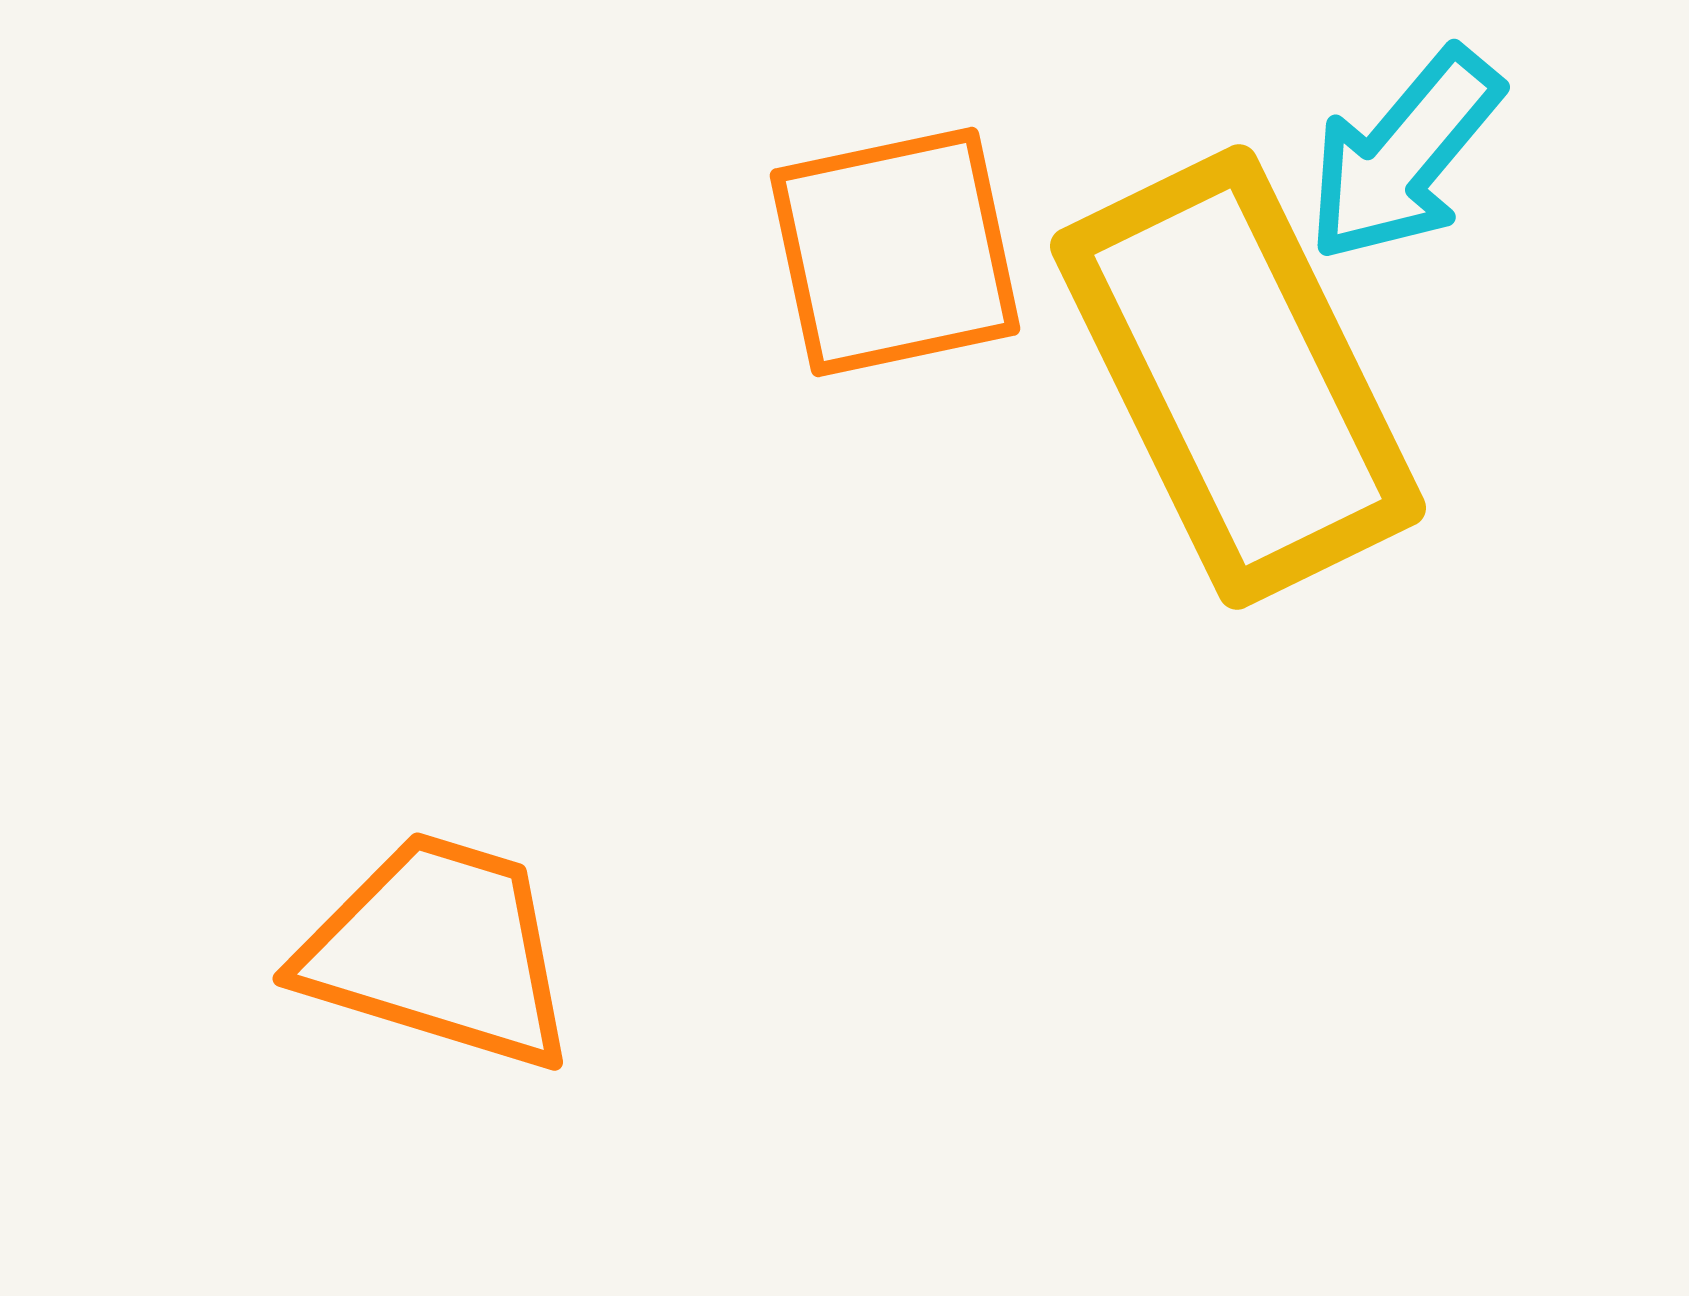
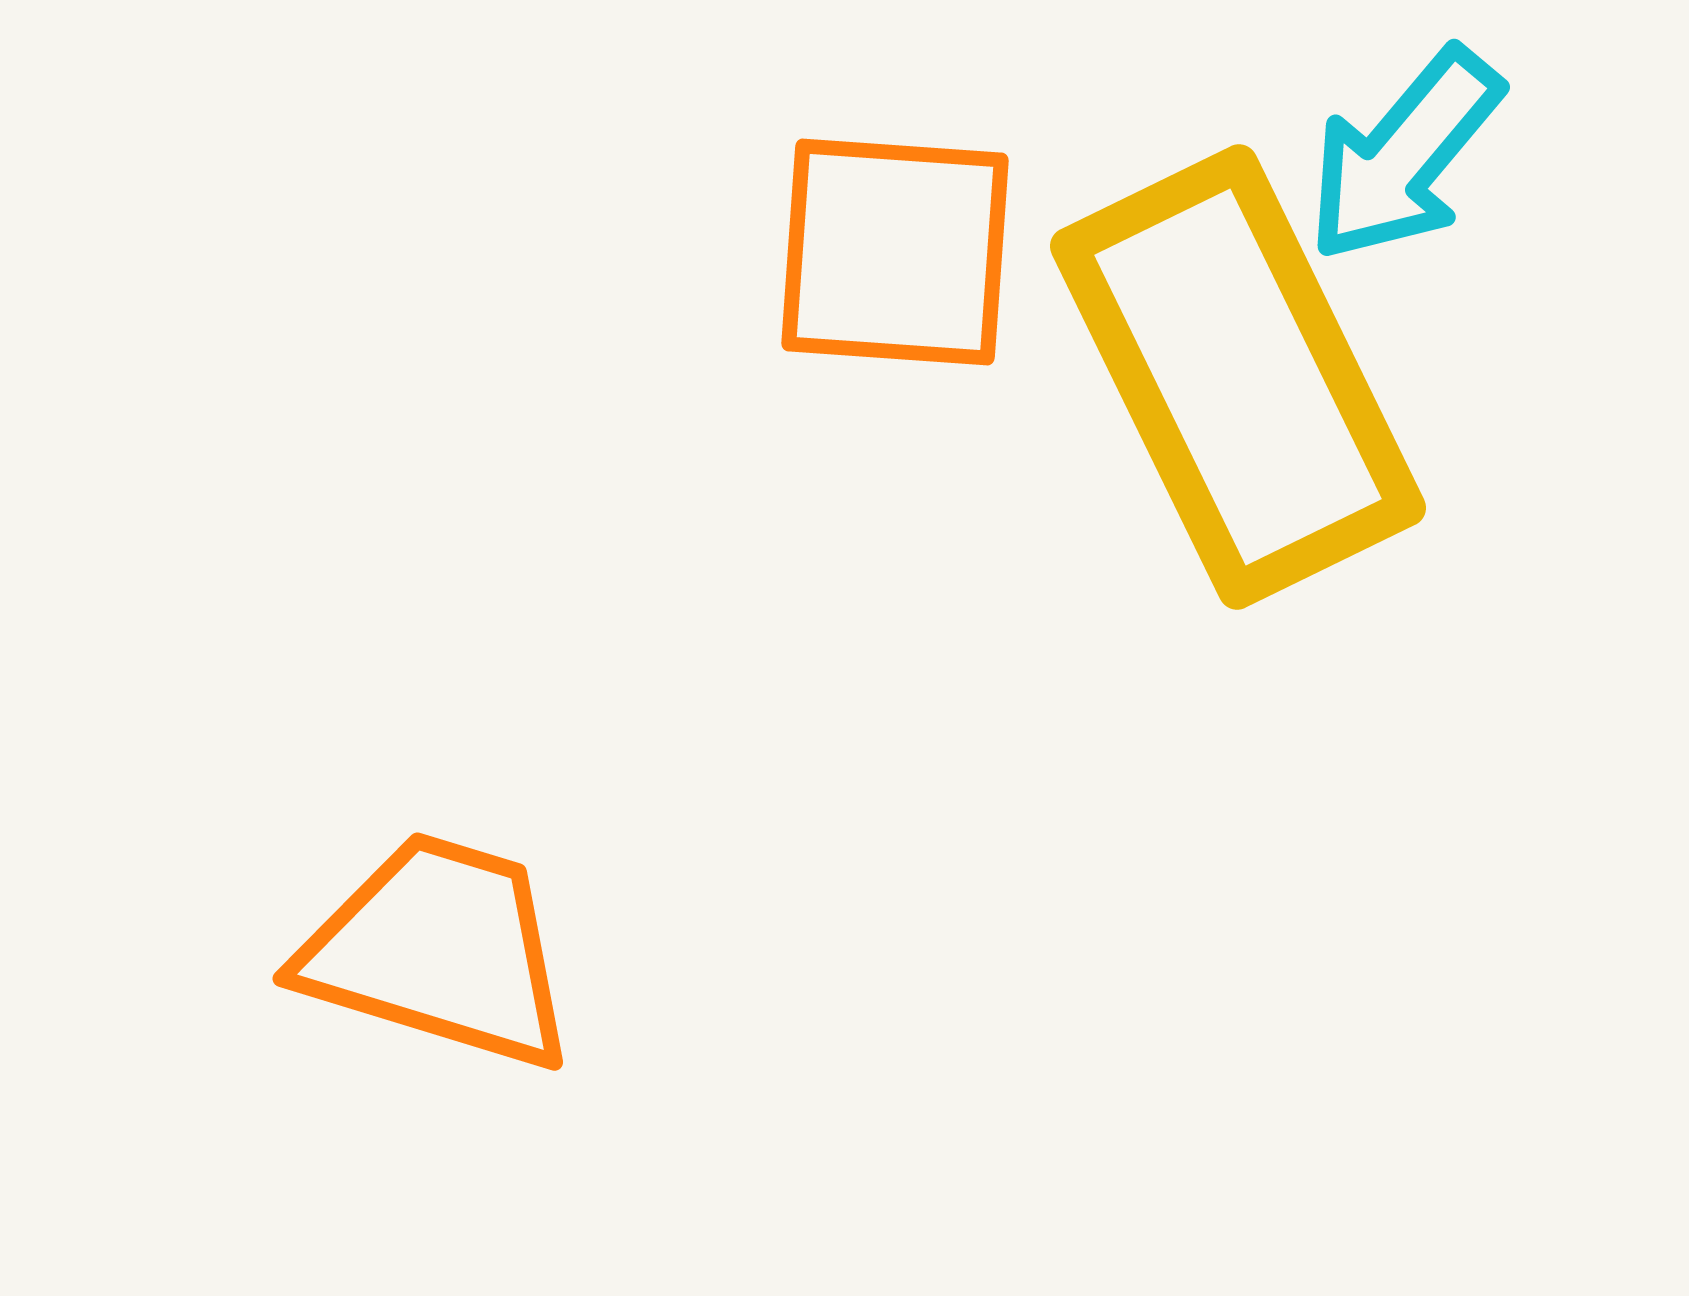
orange square: rotated 16 degrees clockwise
